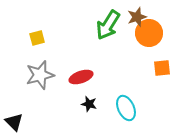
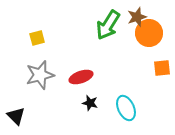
black star: moved 1 px right, 1 px up
black triangle: moved 2 px right, 6 px up
